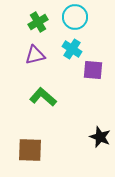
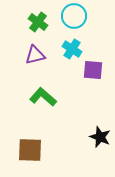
cyan circle: moved 1 px left, 1 px up
green cross: rotated 24 degrees counterclockwise
